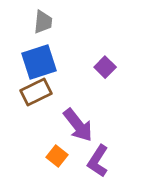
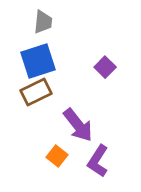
blue square: moved 1 px left, 1 px up
